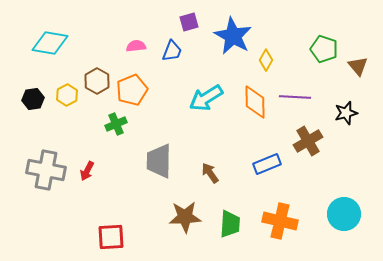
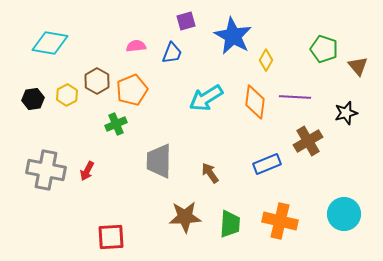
purple square: moved 3 px left, 1 px up
blue trapezoid: moved 2 px down
orange diamond: rotated 8 degrees clockwise
